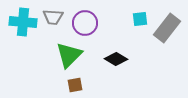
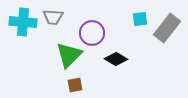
purple circle: moved 7 px right, 10 px down
